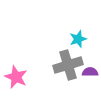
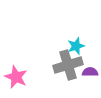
cyan star: moved 2 px left, 7 px down
